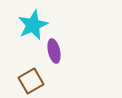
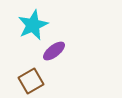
purple ellipse: rotated 65 degrees clockwise
